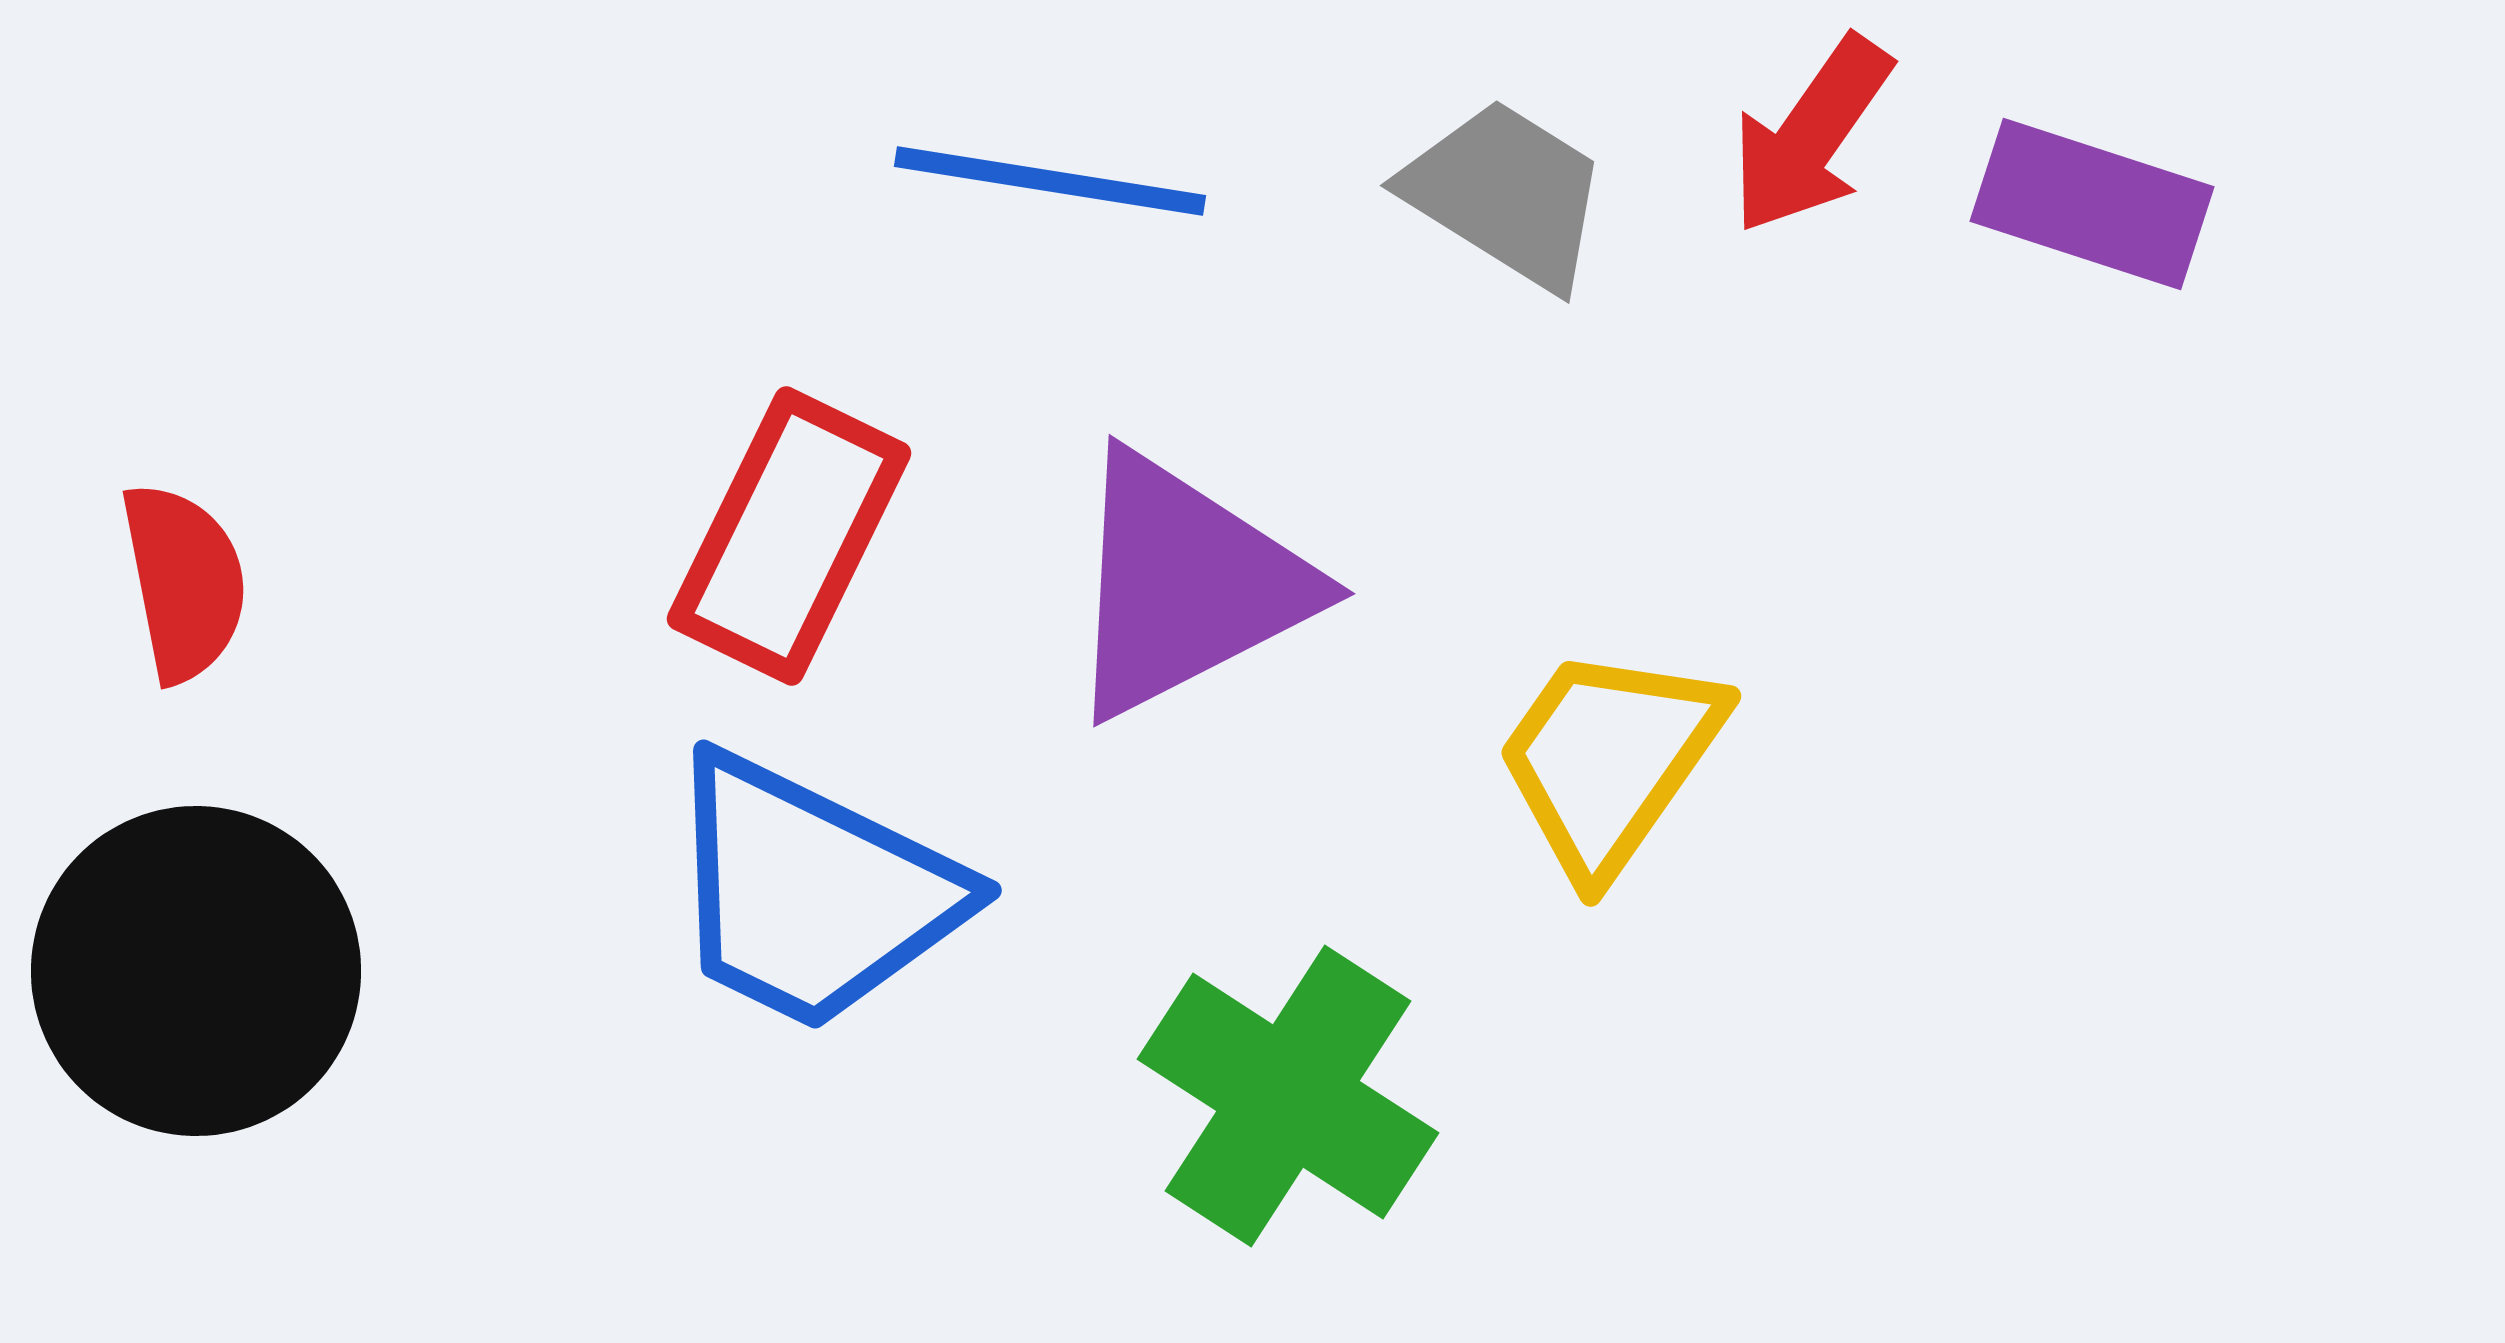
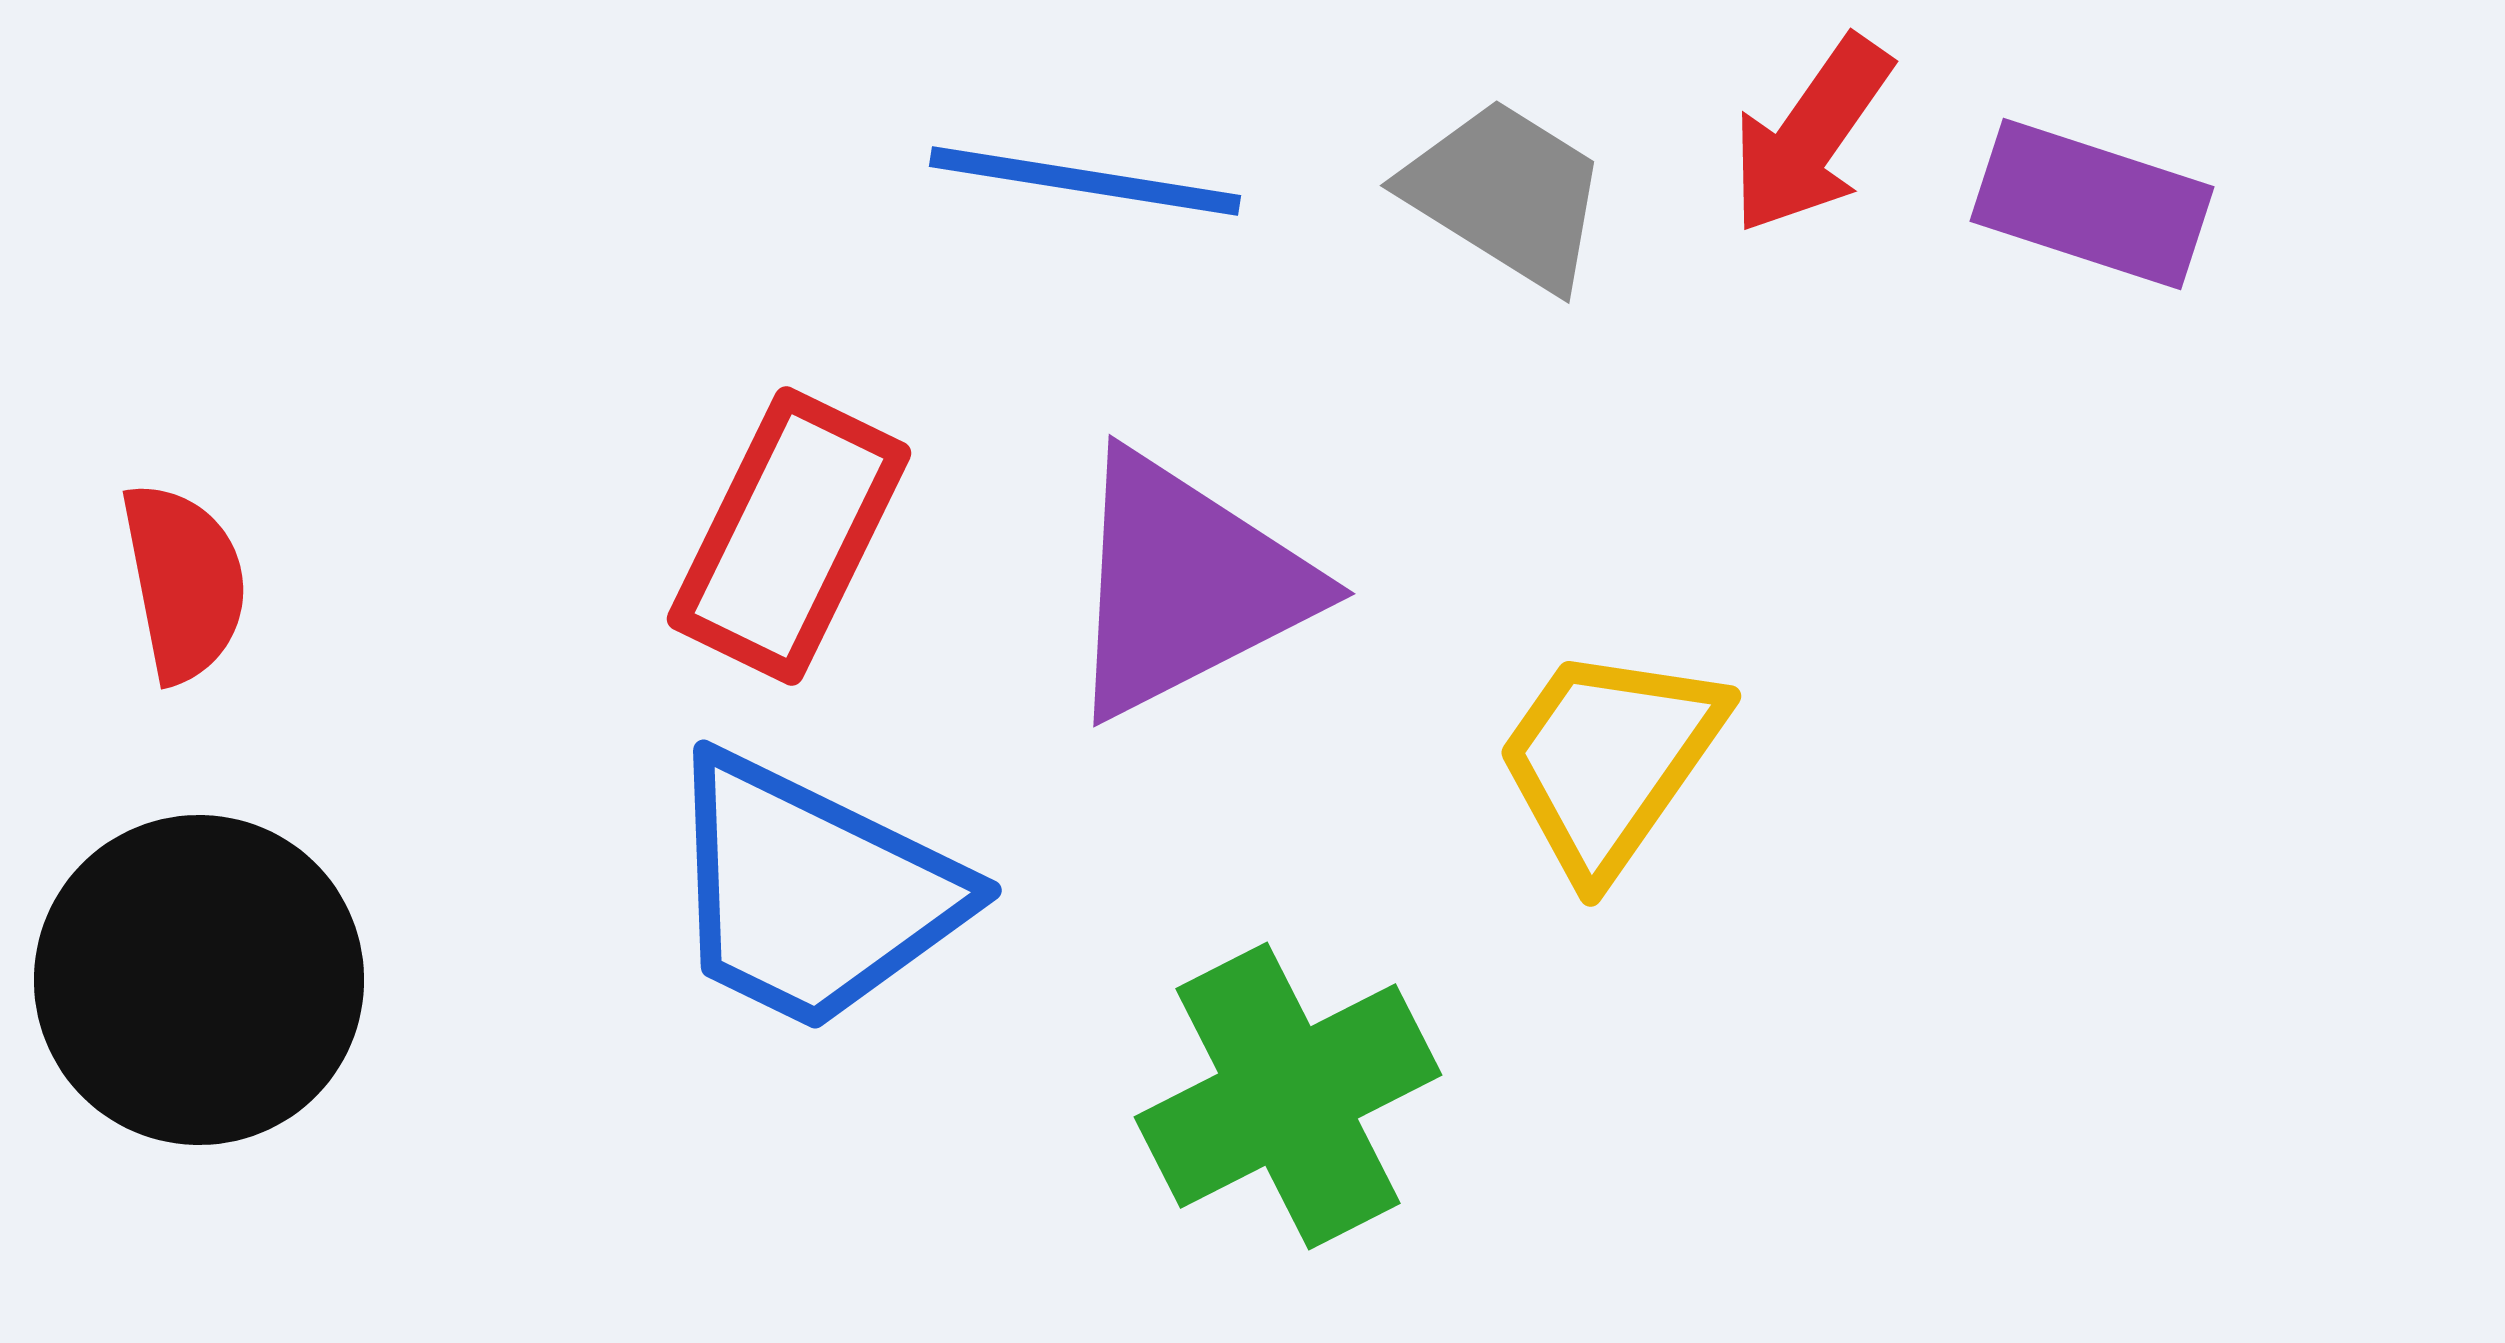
blue line: moved 35 px right
black circle: moved 3 px right, 9 px down
green cross: rotated 30 degrees clockwise
